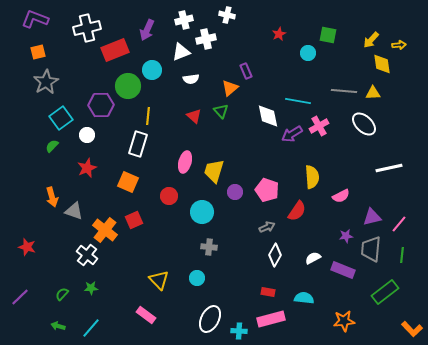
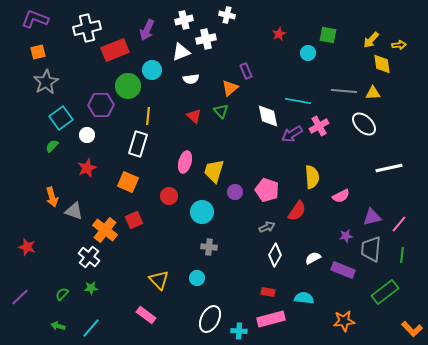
white cross at (87, 255): moved 2 px right, 2 px down
